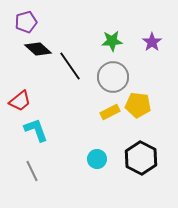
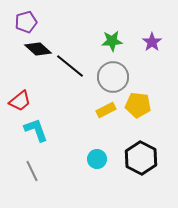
black line: rotated 16 degrees counterclockwise
yellow rectangle: moved 4 px left, 2 px up
